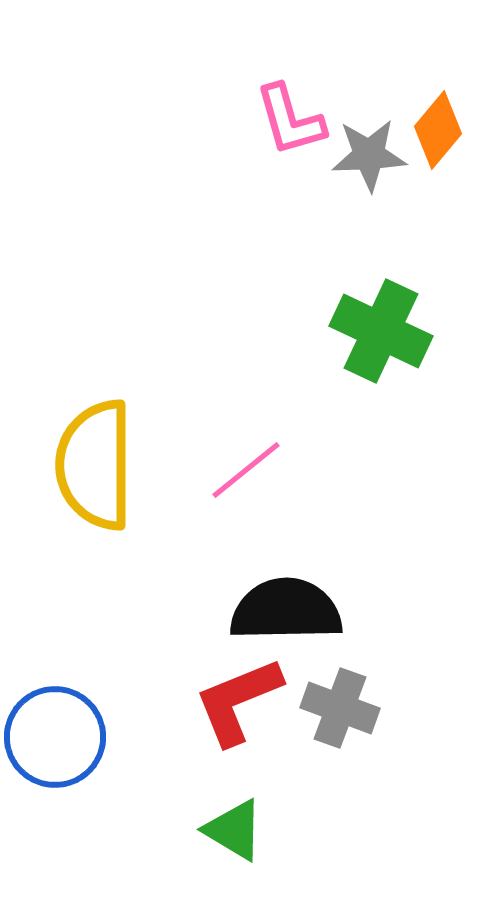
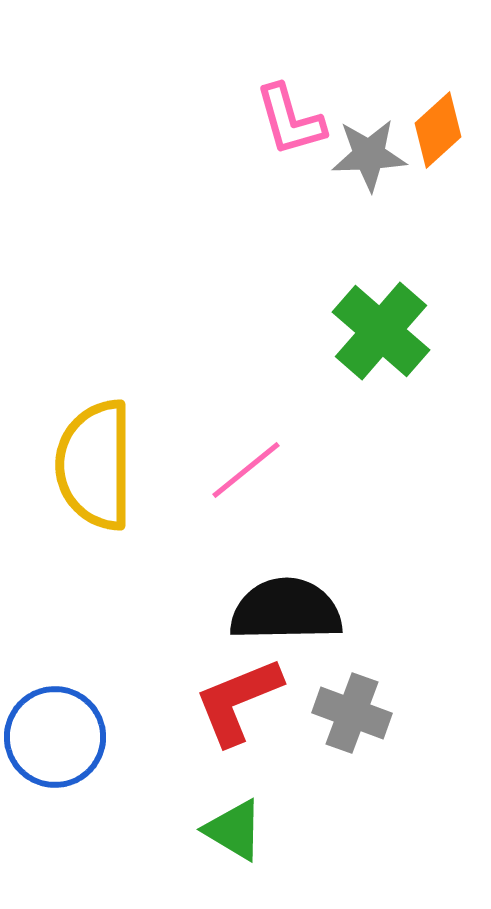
orange diamond: rotated 8 degrees clockwise
green cross: rotated 16 degrees clockwise
gray cross: moved 12 px right, 5 px down
